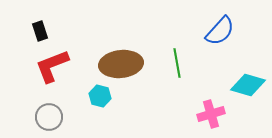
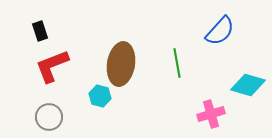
brown ellipse: rotated 75 degrees counterclockwise
